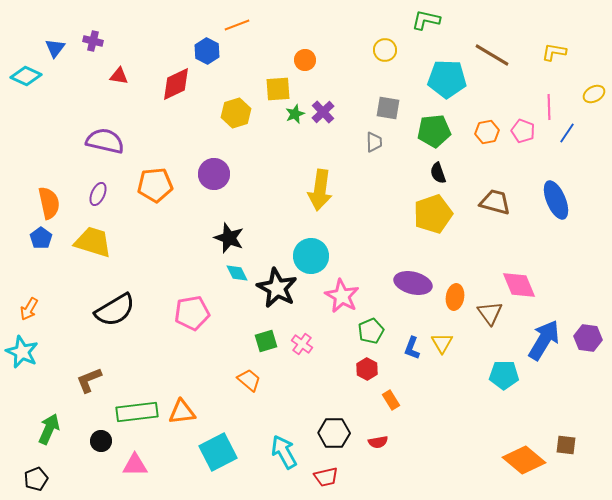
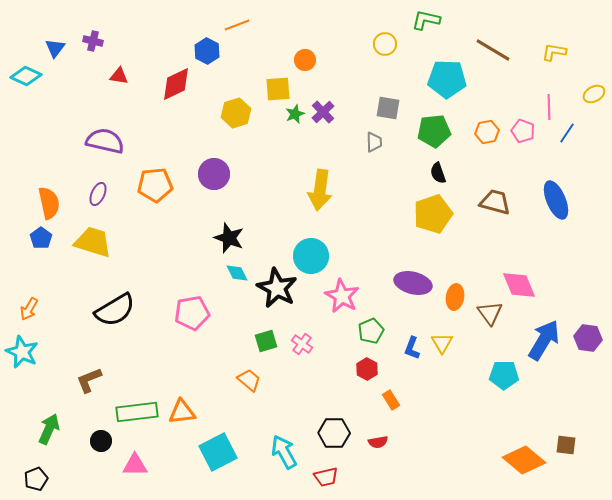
yellow circle at (385, 50): moved 6 px up
brown line at (492, 55): moved 1 px right, 5 px up
